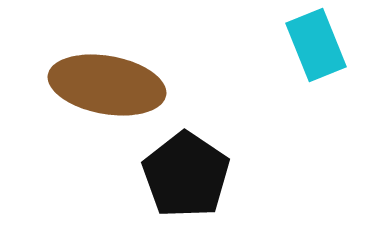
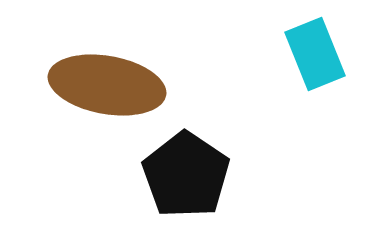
cyan rectangle: moved 1 px left, 9 px down
